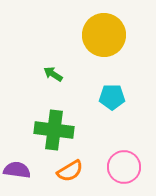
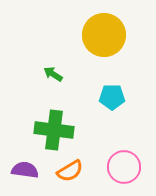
purple semicircle: moved 8 px right
